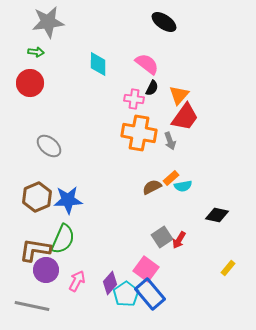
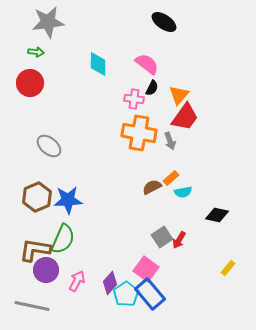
cyan semicircle: moved 6 px down
